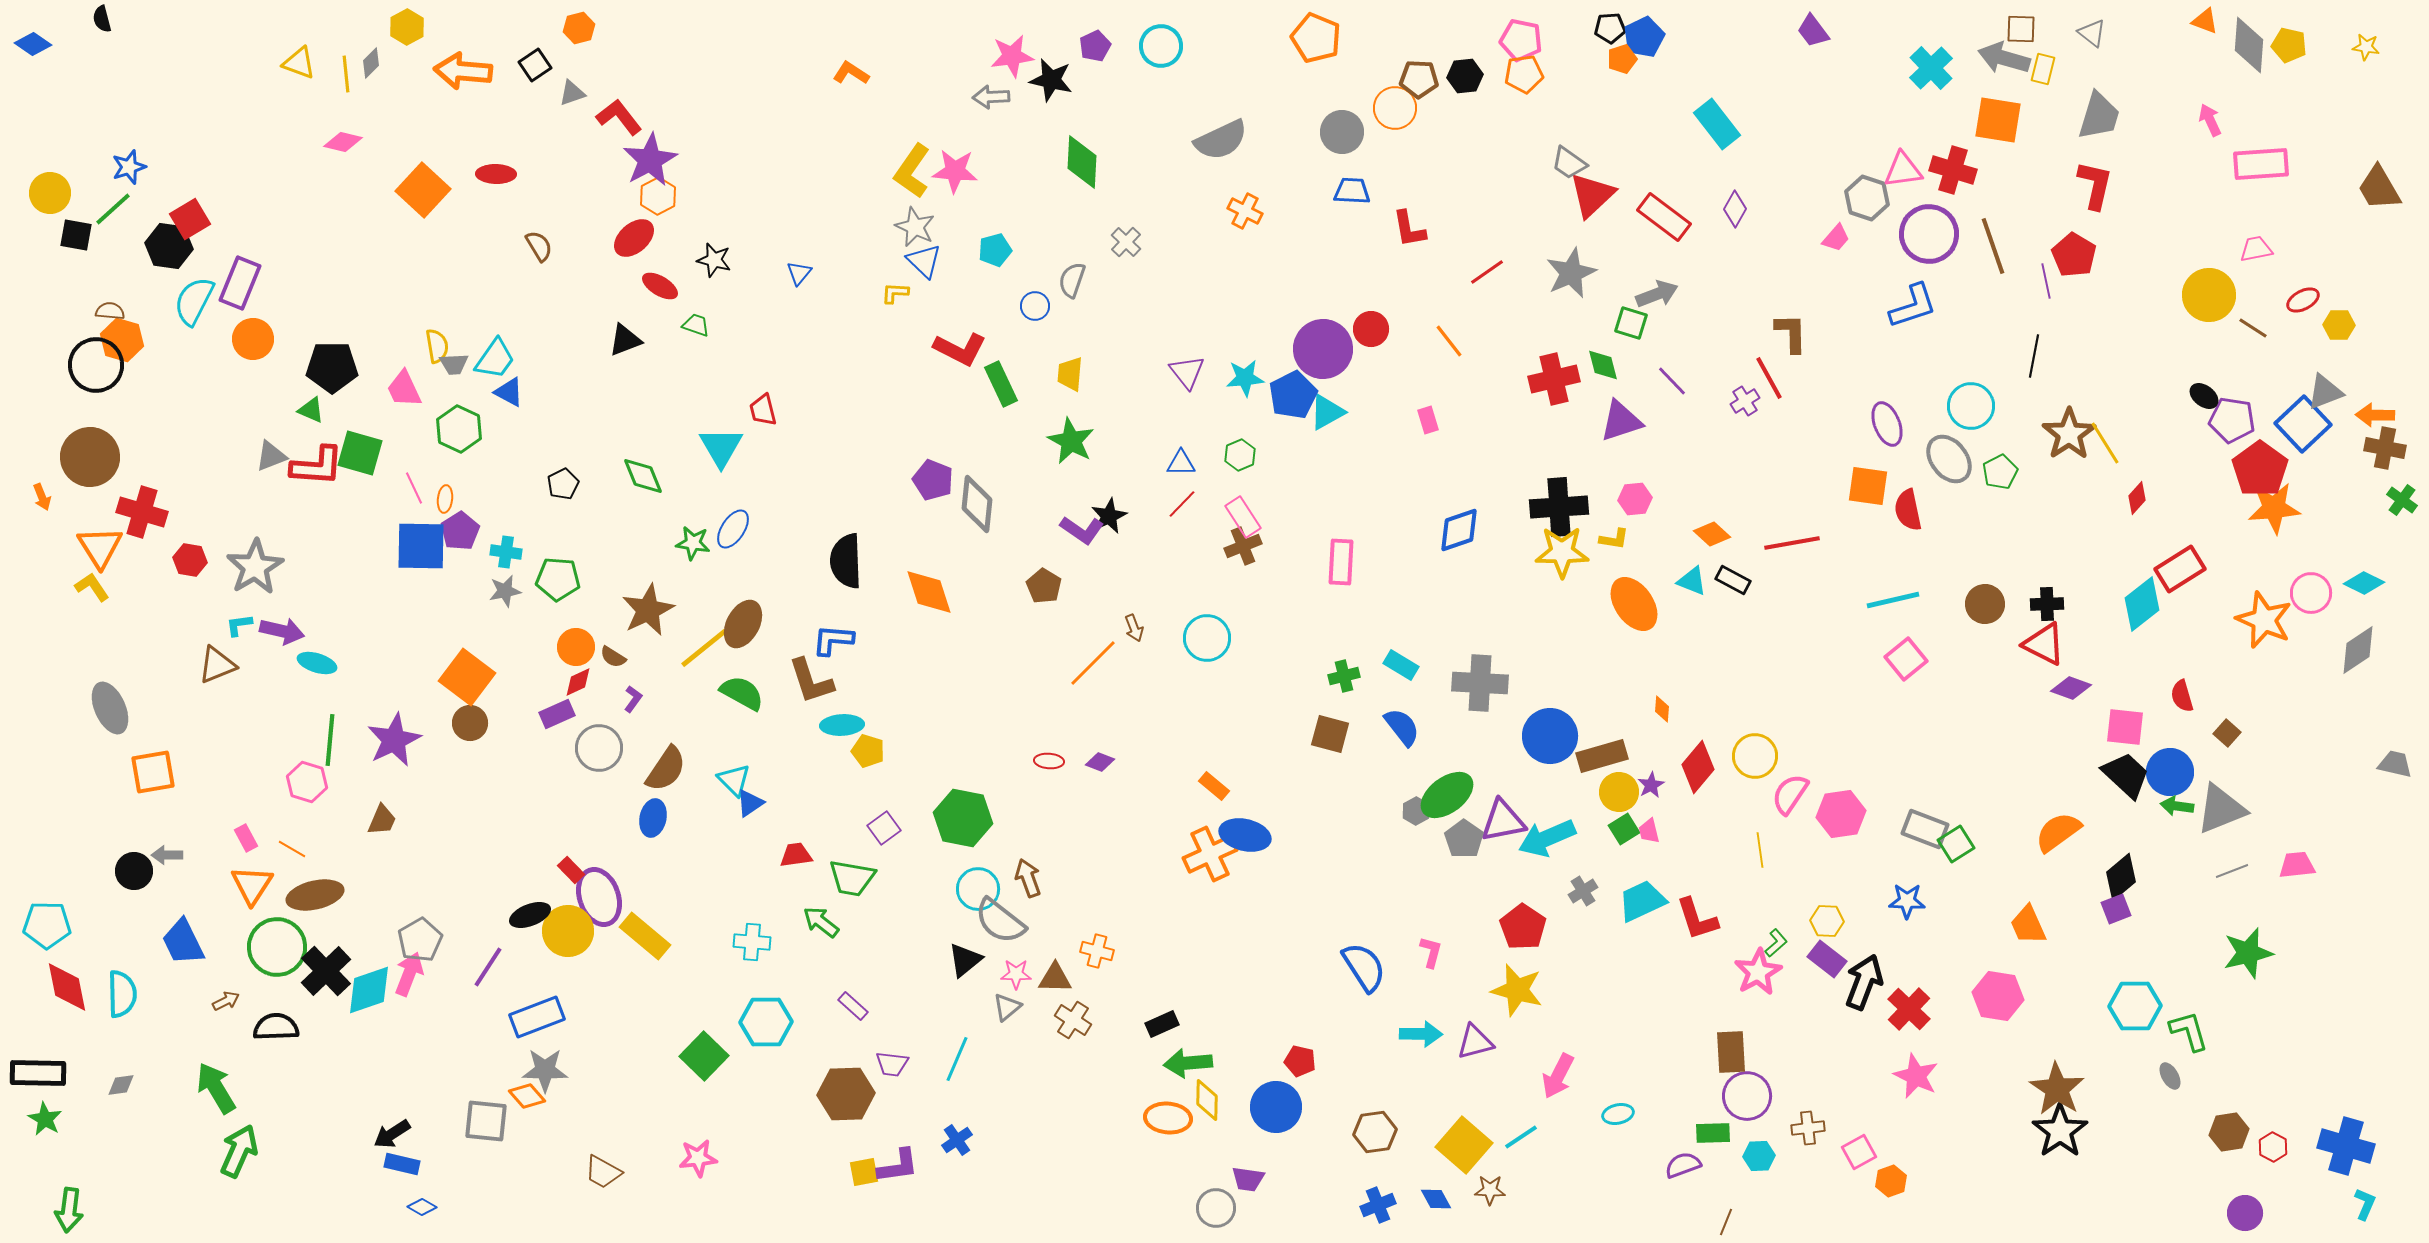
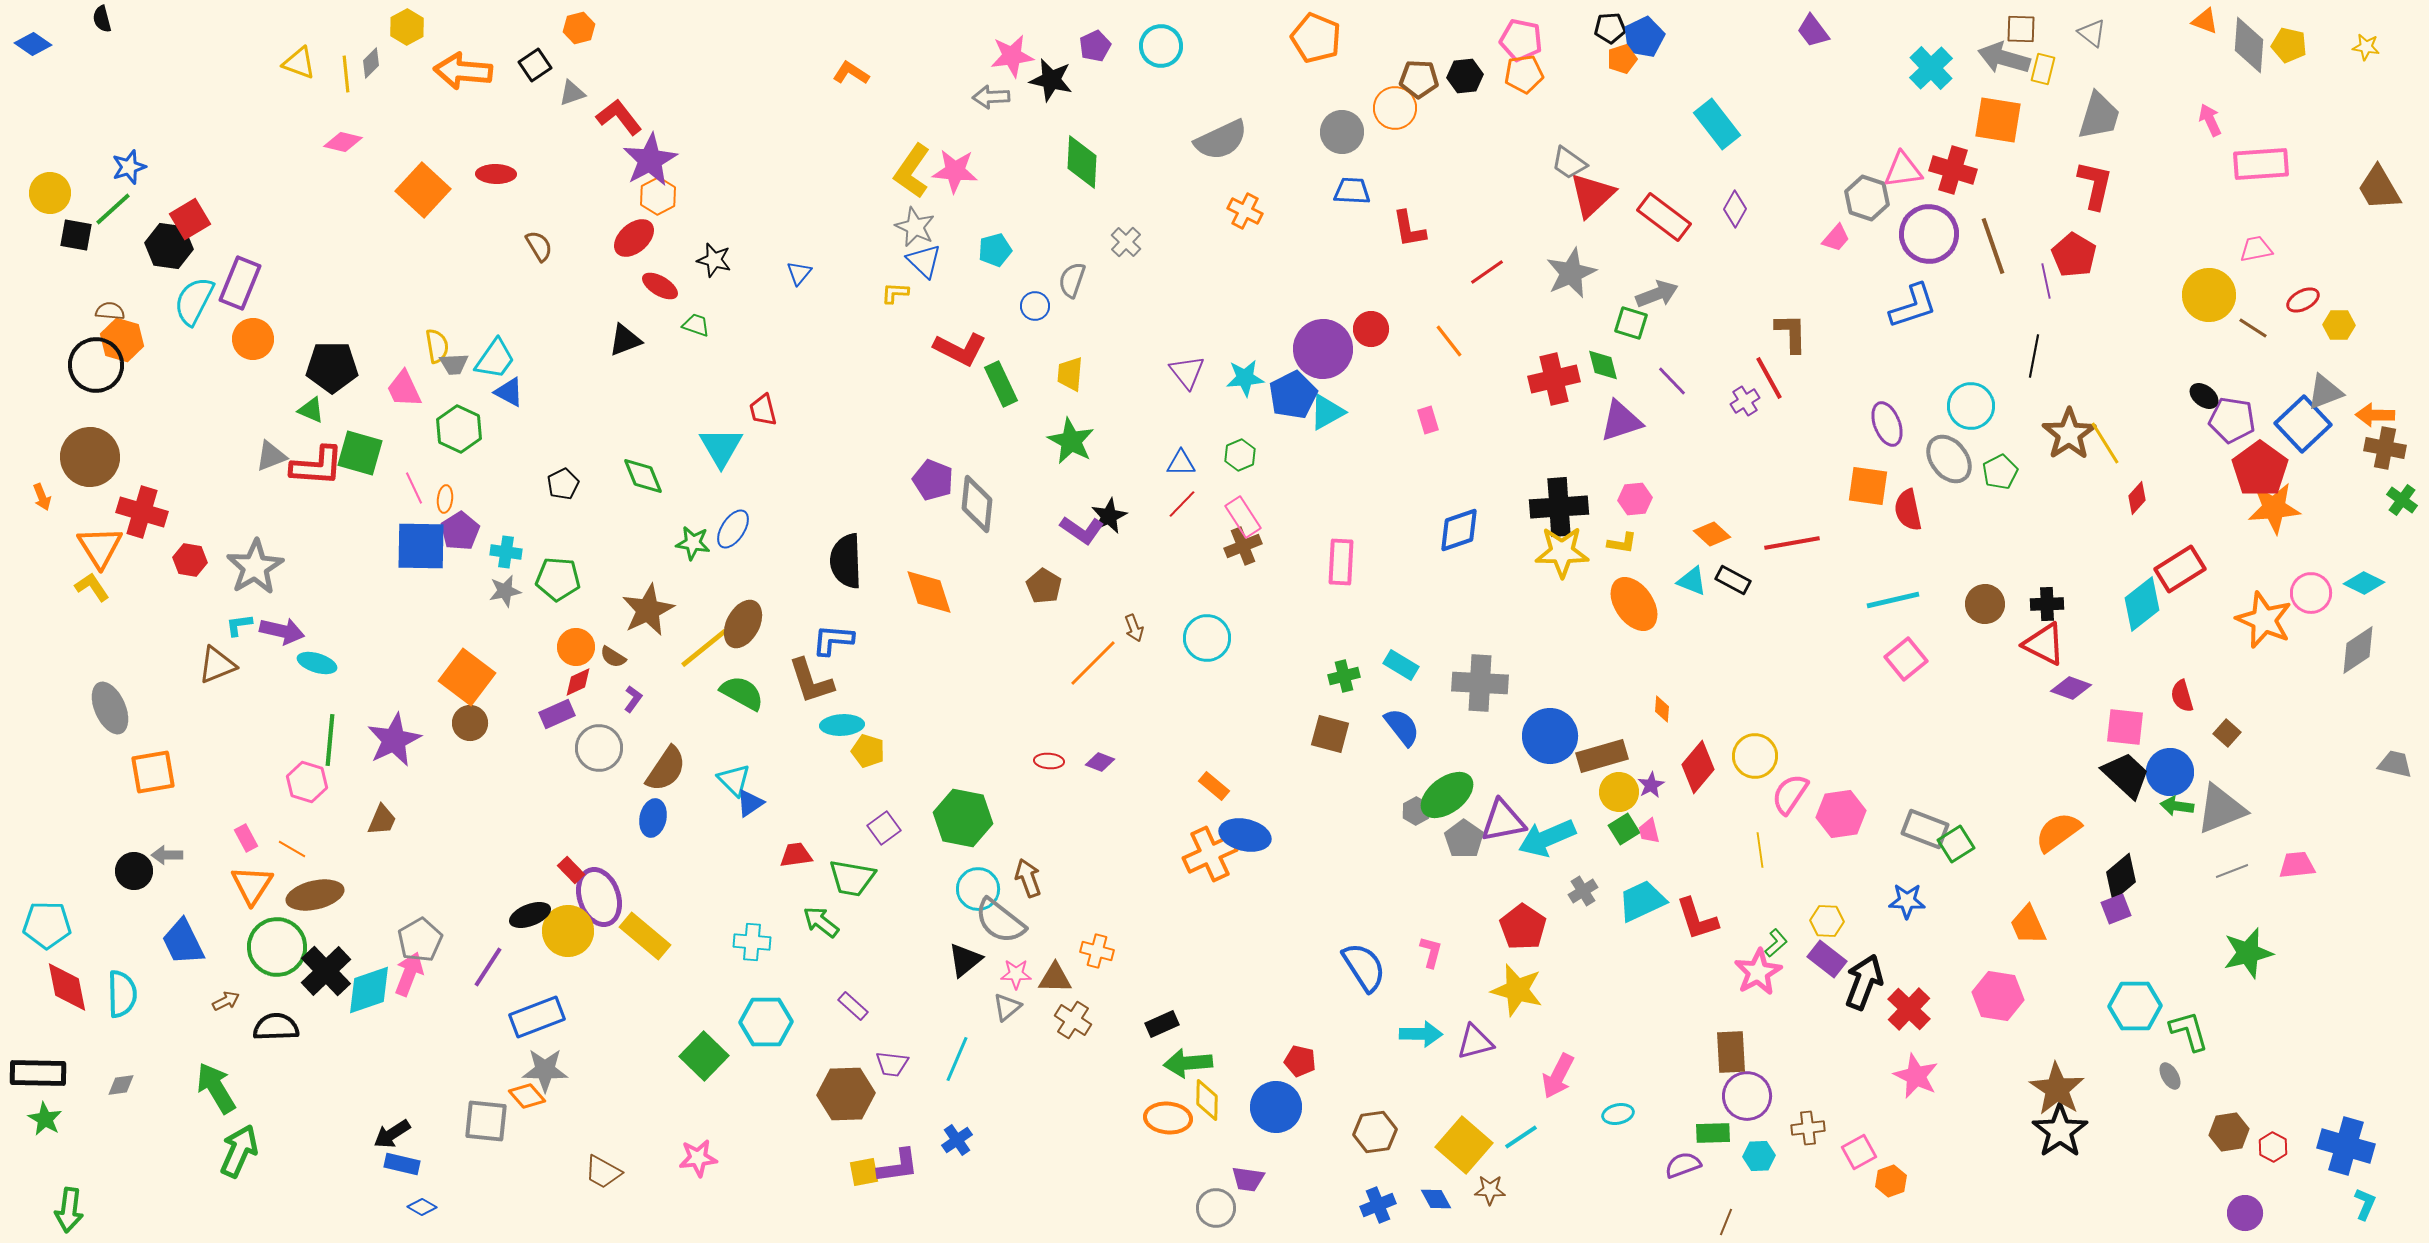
yellow L-shape at (1614, 539): moved 8 px right, 4 px down
